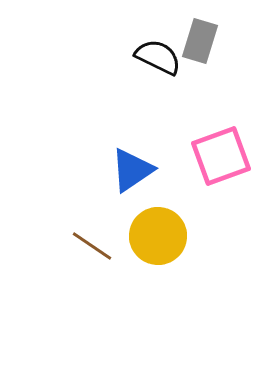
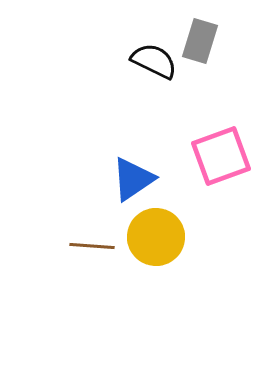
black semicircle: moved 4 px left, 4 px down
blue triangle: moved 1 px right, 9 px down
yellow circle: moved 2 px left, 1 px down
brown line: rotated 30 degrees counterclockwise
